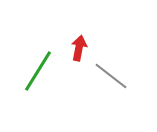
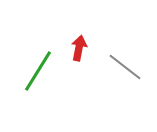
gray line: moved 14 px right, 9 px up
